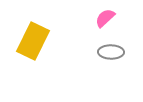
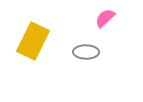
gray ellipse: moved 25 px left
